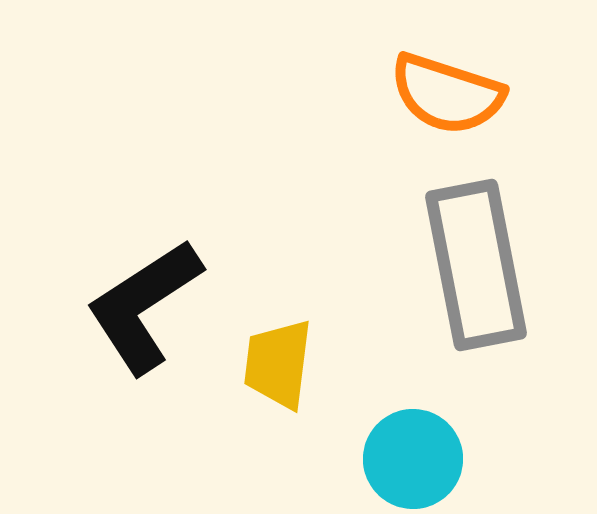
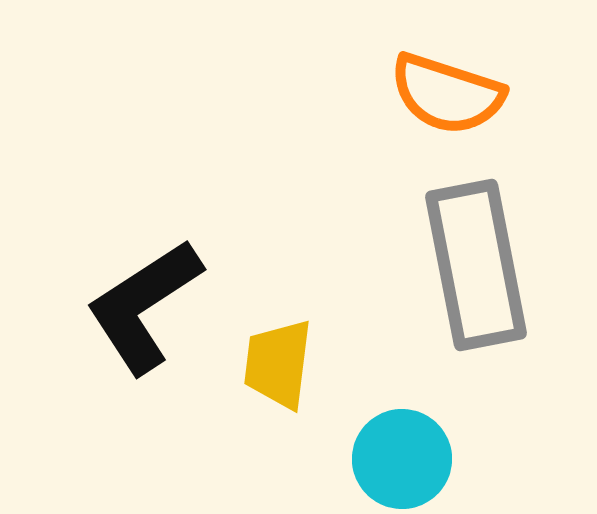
cyan circle: moved 11 px left
